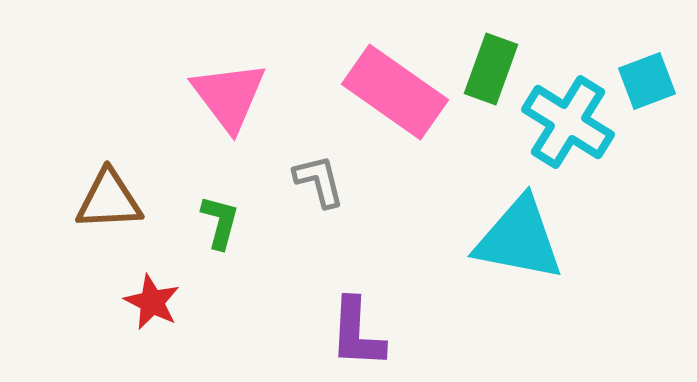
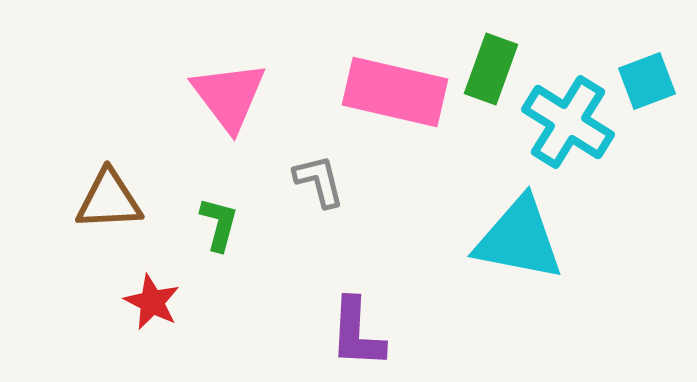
pink rectangle: rotated 22 degrees counterclockwise
green L-shape: moved 1 px left, 2 px down
